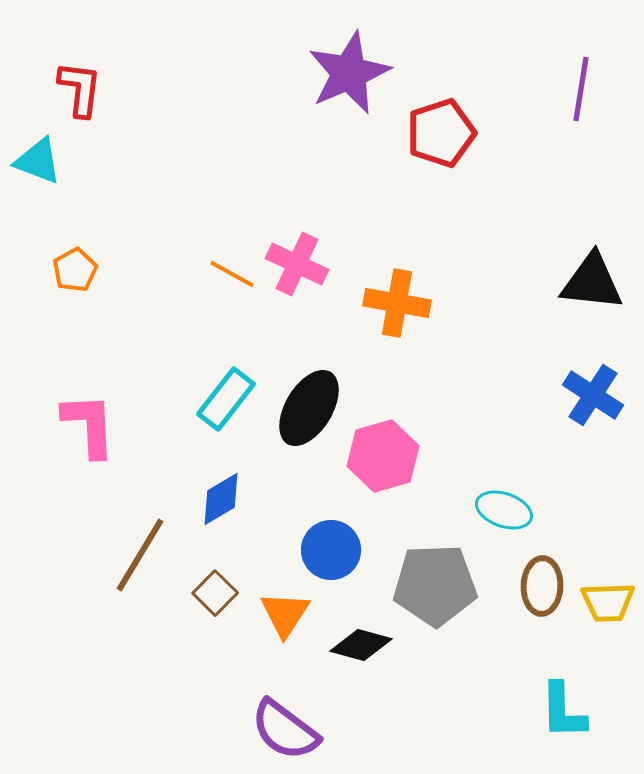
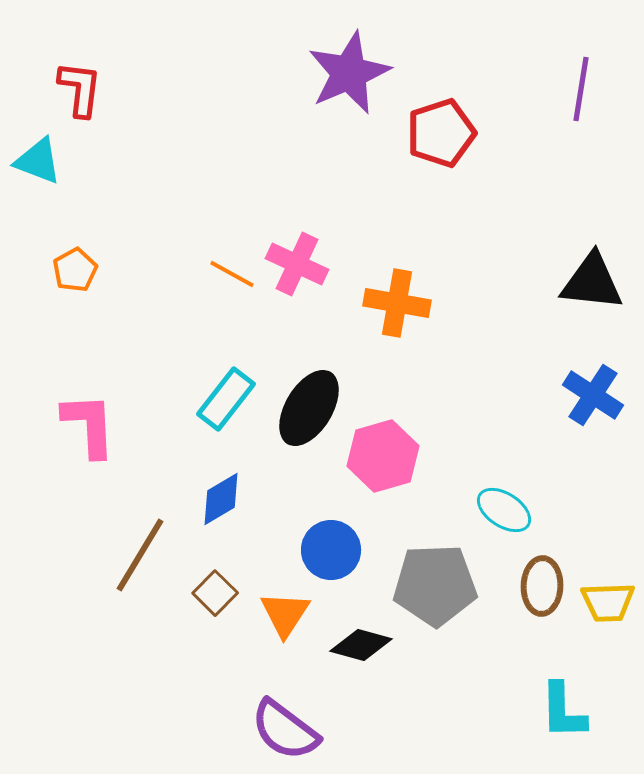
cyan ellipse: rotated 14 degrees clockwise
